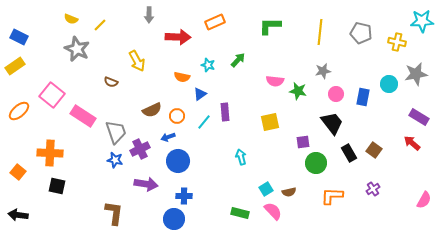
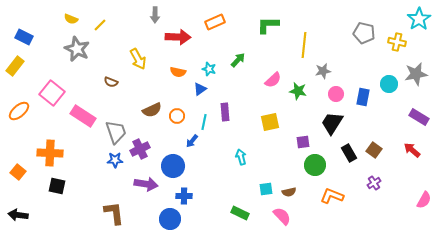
gray arrow at (149, 15): moved 6 px right
cyan star at (422, 21): moved 3 px left, 2 px up; rotated 30 degrees counterclockwise
green L-shape at (270, 26): moved 2 px left, 1 px up
yellow line at (320, 32): moved 16 px left, 13 px down
gray pentagon at (361, 33): moved 3 px right
blue rectangle at (19, 37): moved 5 px right
yellow arrow at (137, 61): moved 1 px right, 2 px up
cyan star at (208, 65): moved 1 px right, 4 px down
yellow rectangle at (15, 66): rotated 18 degrees counterclockwise
orange semicircle at (182, 77): moved 4 px left, 5 px up
pink semicircle at (275, 81): moved 2 px left, 1 px up; rotated 48 degrees counterclockwise
blue triangle at (200, 94): moved 5 px up
pink square at (52, 95): moved 2 px up
cyan line at (204, 122): rotated 28 degrees counterclockwise
black trapezoid at (332, 123): rotated 110 degrees counterclockwise
blue arrow at (168, 137): moved 24 px right, 4 px down; rotated 32 degrees counterclockwise
red arrow at (412, 143): moved 7 px down
blue star at (115, 160): rotated 14 degrees counterclockwise
blue circle at (178, 161): moved 5 px left, 5 px down
green circle at (316, 163): moved 1 px left, 2 px down
cyan square at (266, 189): rotated 24 degrees clockwise
purple cross at (373, 189): moved 1 px right, 6 px up
orange L-shape at (332, 196): rotated 20 degrees clockwise
pink semicircle at (273, 211): moved 9 px right, 5 px down
brown L-shape at (114, 213): rotated 15 degrees counterclockwise
green rectangle at (240, 213): rotated 12 degrees clockwise
blue circle at (174, 219): moved 4 px left
